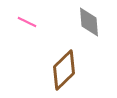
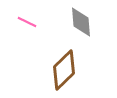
gray diamond: moved 8 px left
